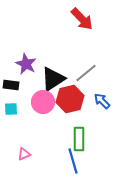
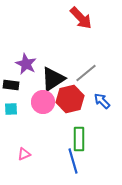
red arrow: moved 1 px left, 1 px up
